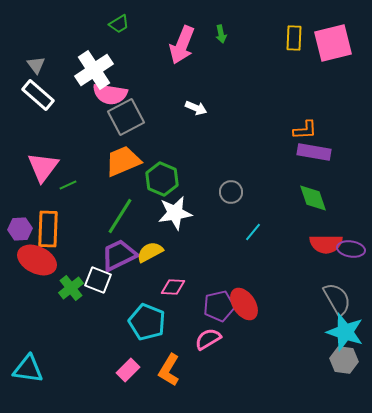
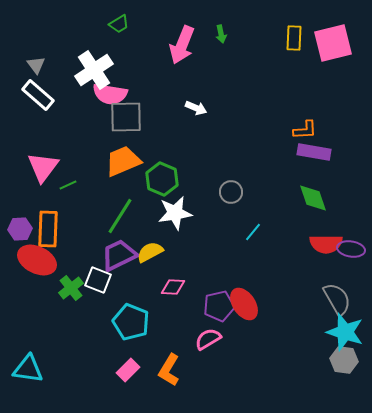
gray square at (126, 117): rotated 27 degrees clockwise
cyan pentagon at (147, 322): moved 16 px left
